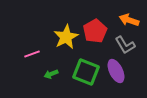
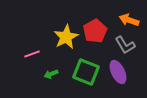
purple ellipse: moved 2 px right, 1 px down
